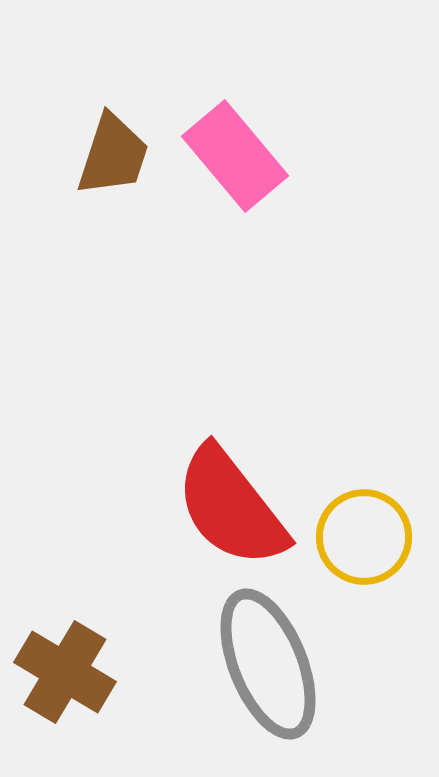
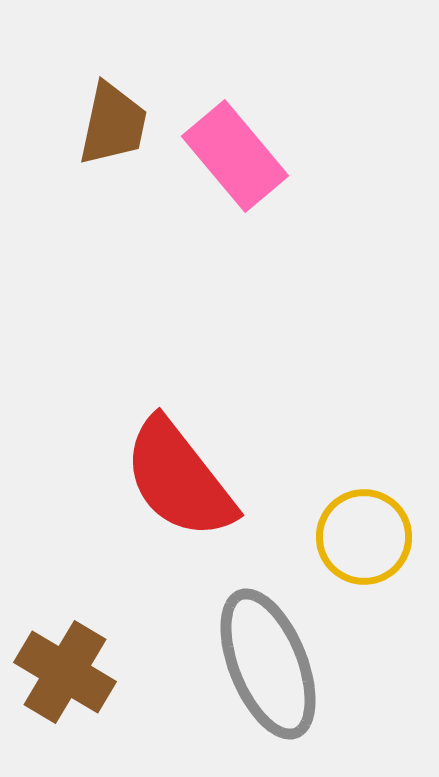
brown trapezoid: moved 31 px up; rotated 6 degrees counterclockwise
red semicircle: moved 52 px left, 28 px up
